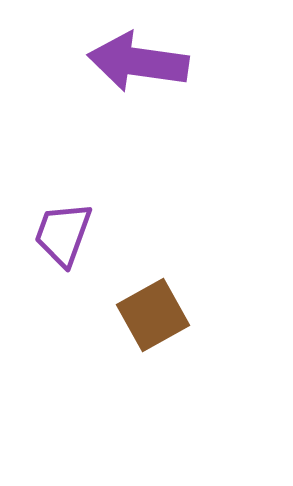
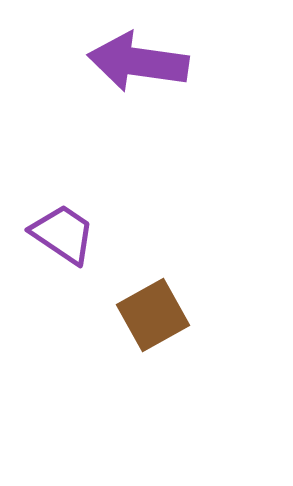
purple trapezoid: rotated 104 degrees clockwise
